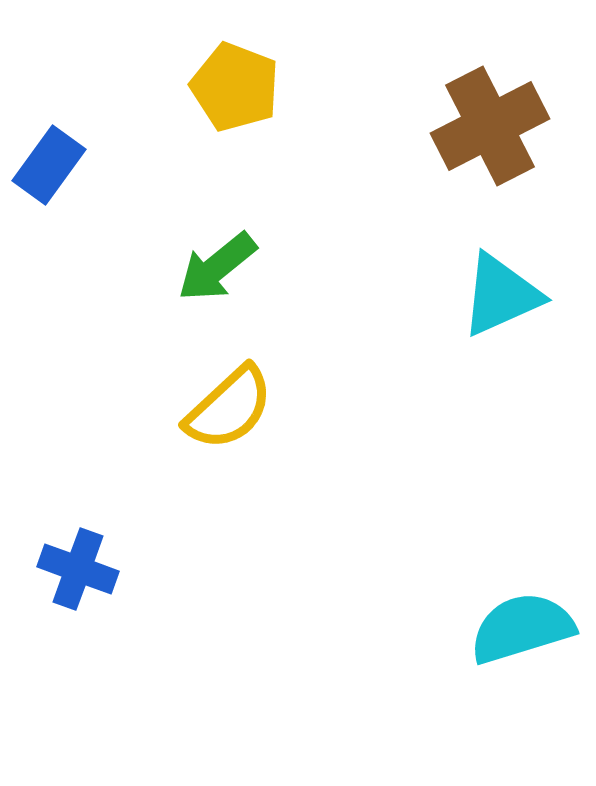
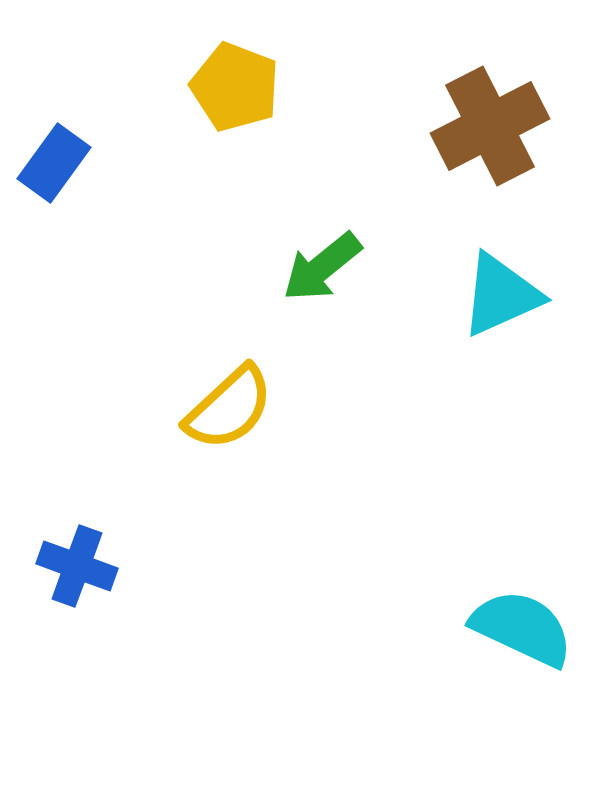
blue rectangle: moved 5 px right, 2 px up
green arrow: moved 105 px right
blue cross: moved 1 px left, 3 px up
cyan semicircle: rotated 42 degrees clockwise
